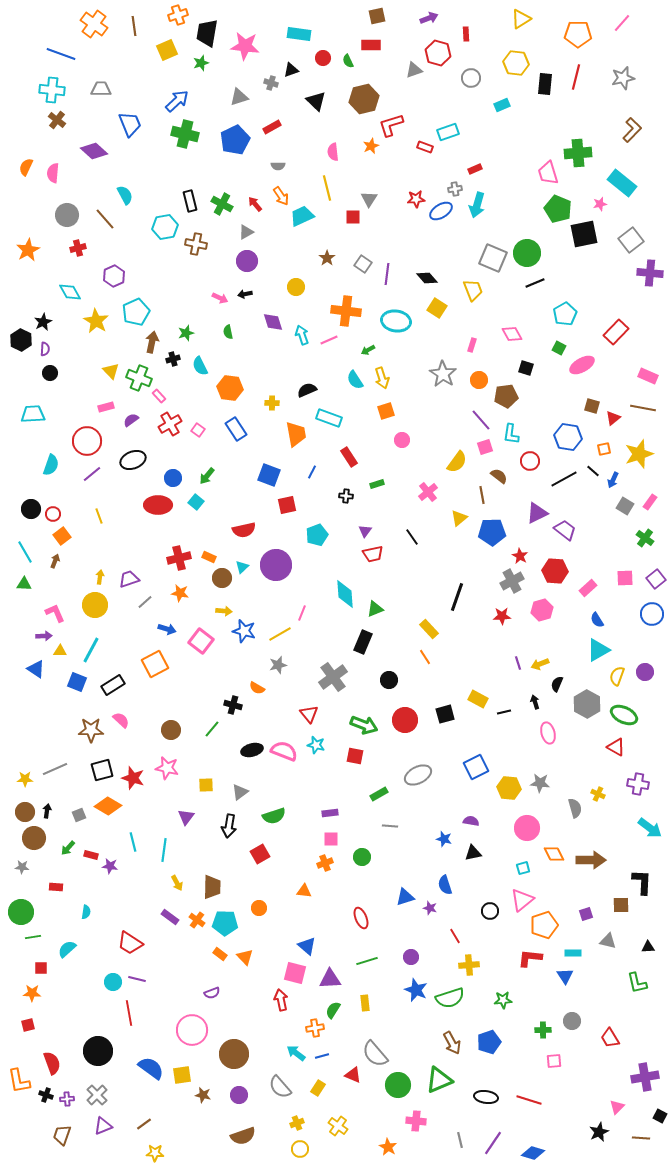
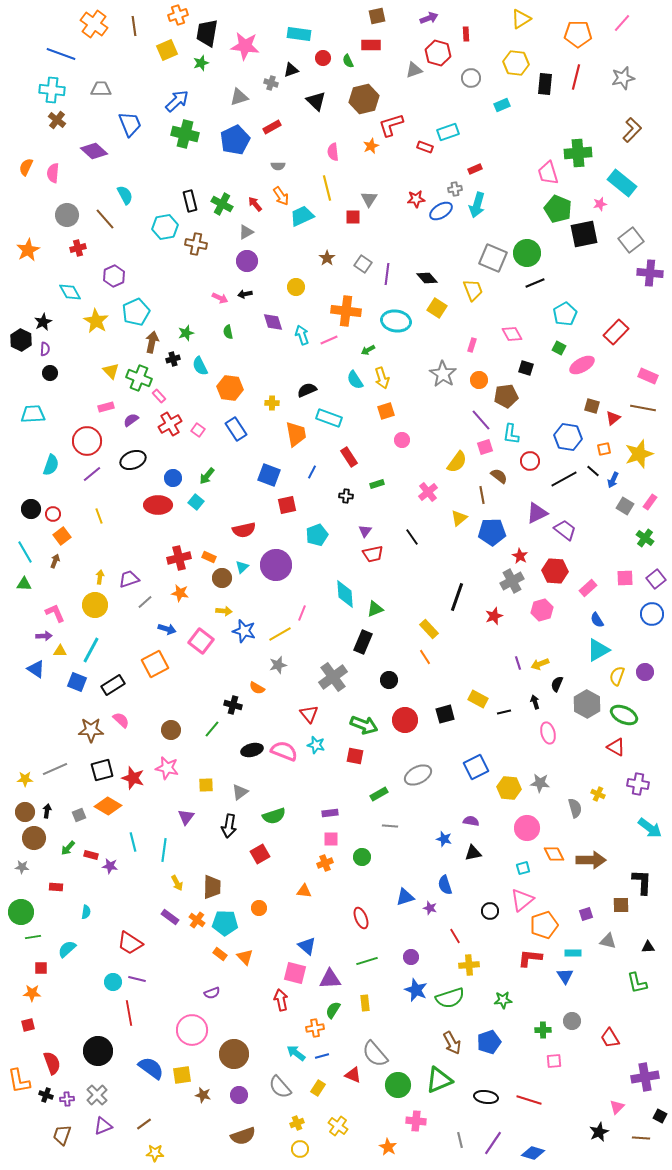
red star at (502, 616): moved 8 px left; rotated 18 degrees counterclockwise
